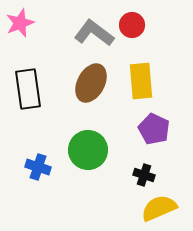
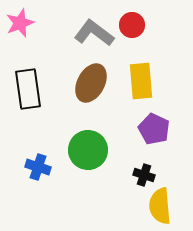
yellow semicircle: moved 1 px right, 2 px up; rotated 72 degrees counterclockwise
